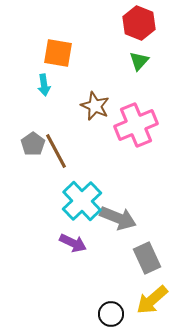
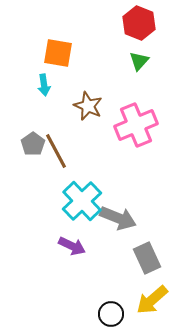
brown star: moved 7 px left
purple arrow: moved 1 px left, 3 px down
